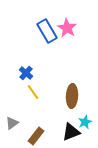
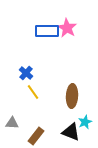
blue rectangle: rotated 60 degrees counterclockwise
gray triangle: rotated 40 degrees clockwise
black triangle: rotated 42 degrees clockwise
